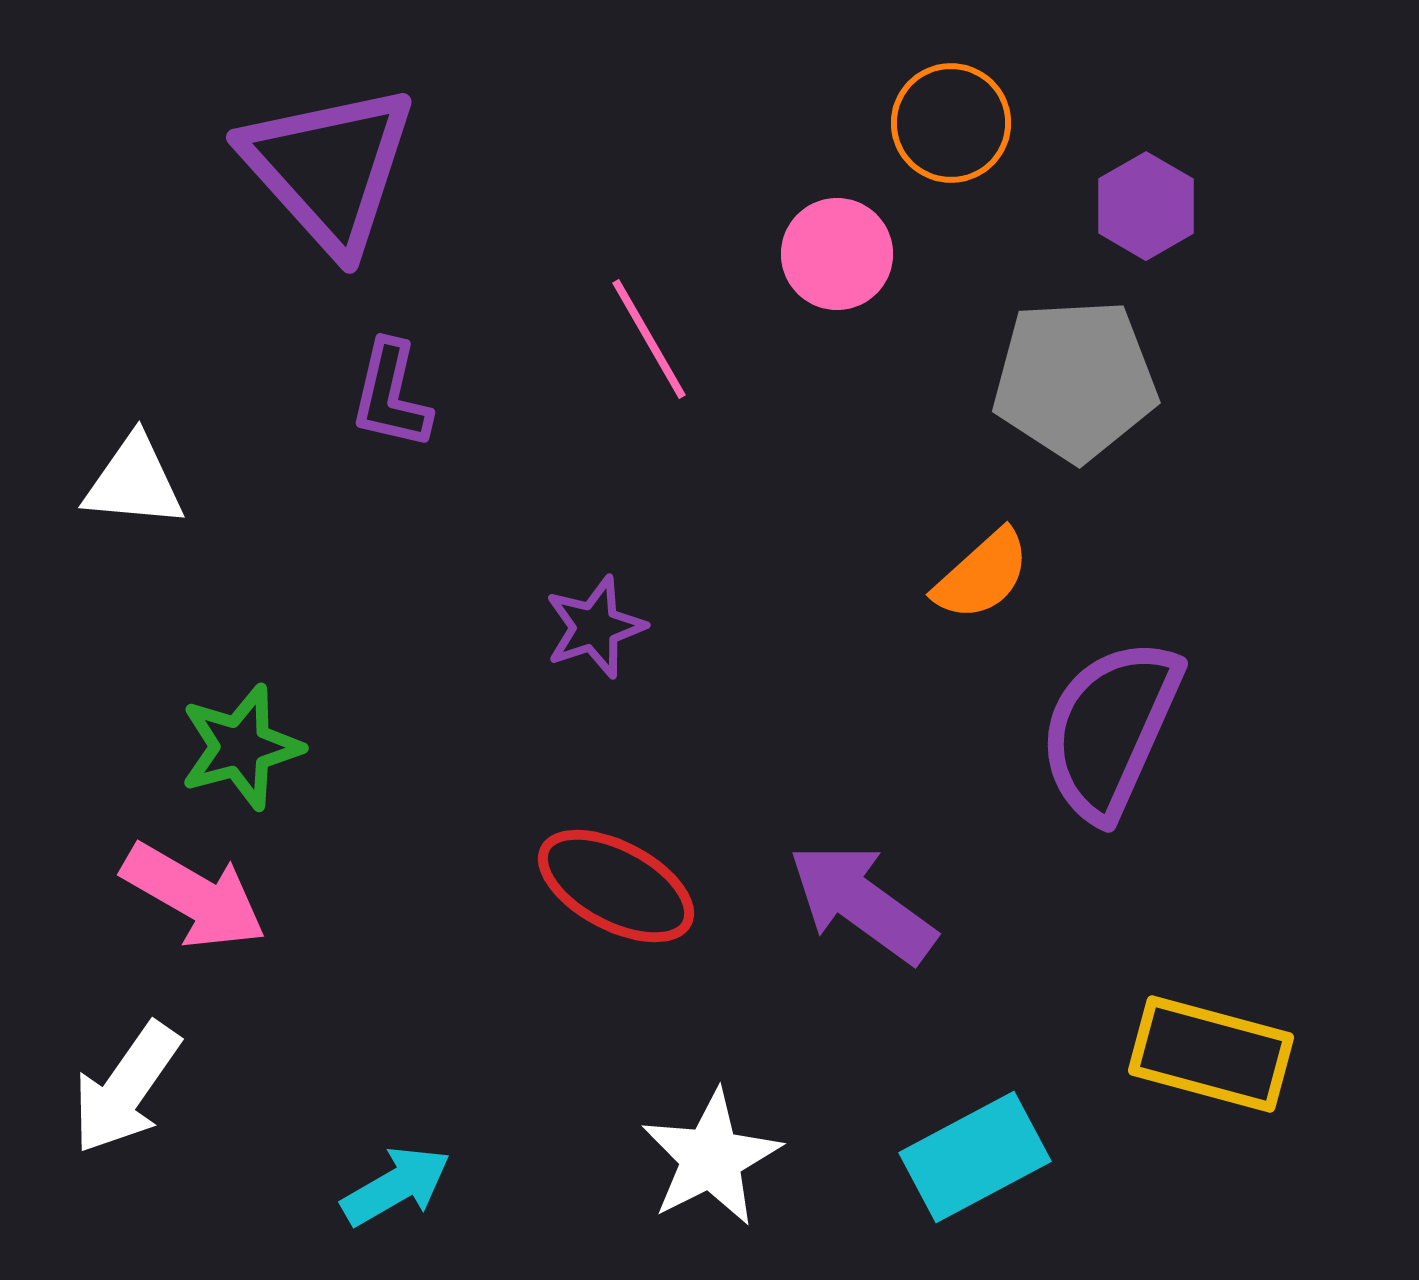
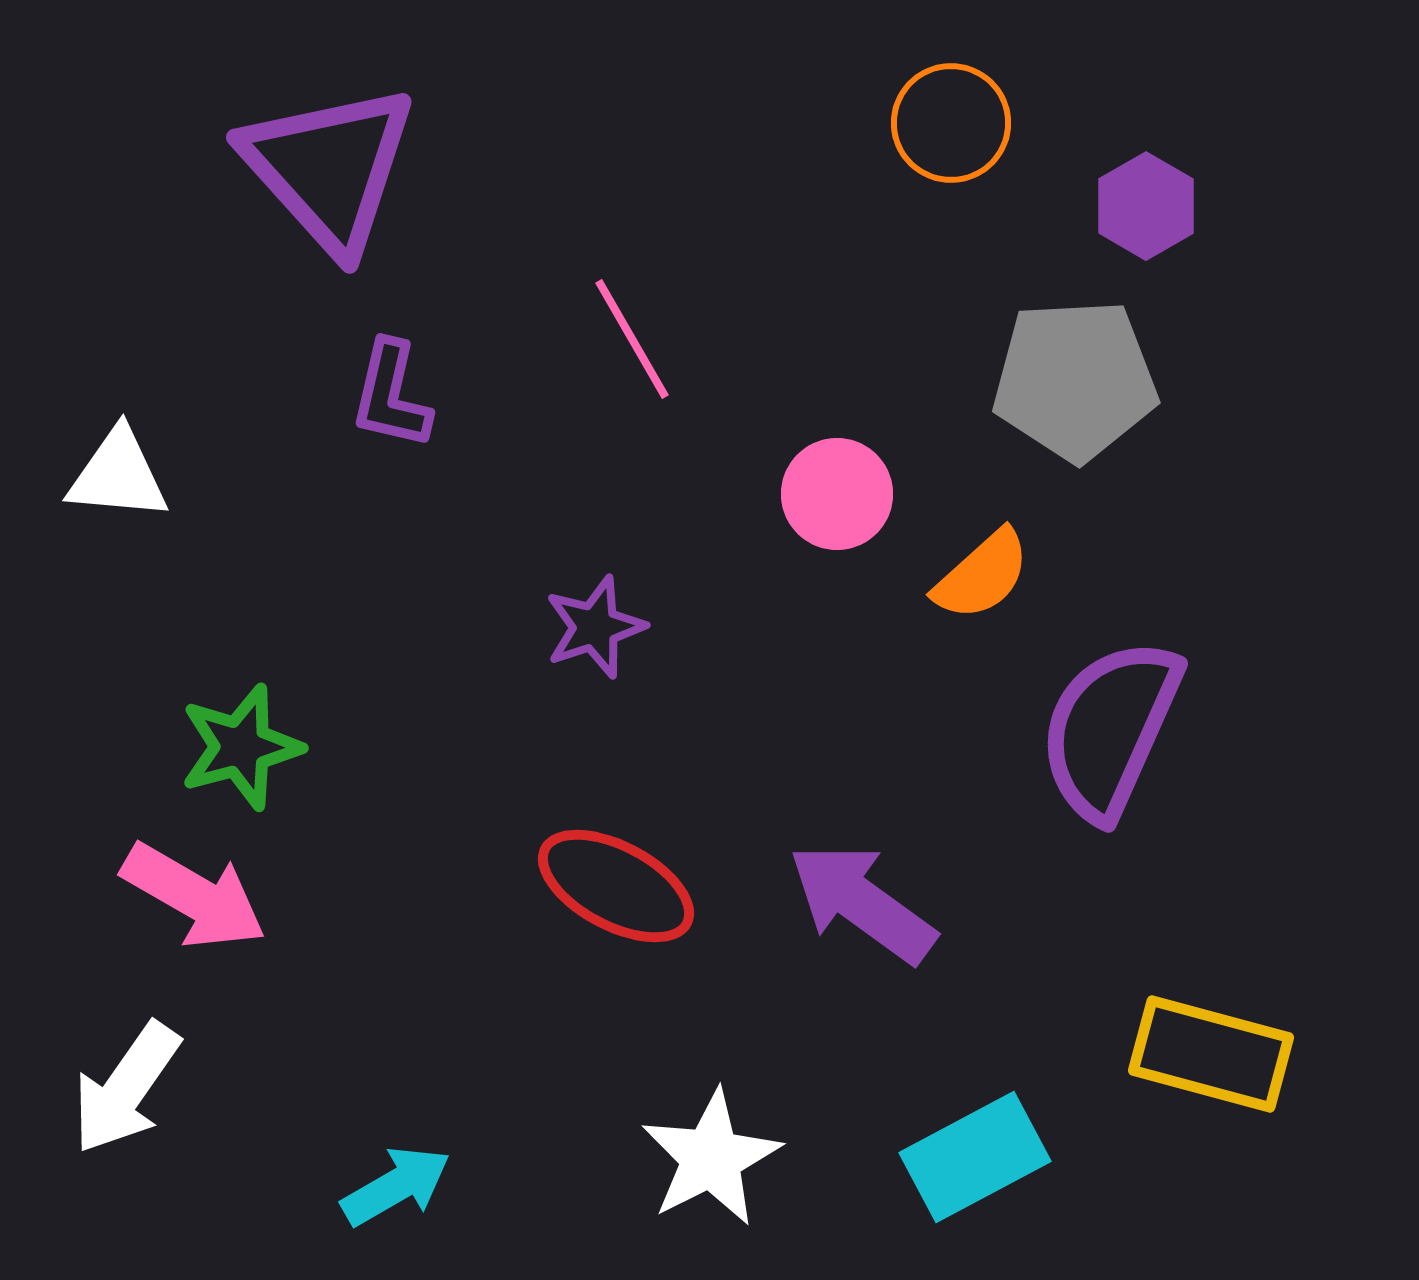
pink circle: moved 240 px down
pink line: moved 17 px left
white triangle: moved 16 px left, 7 px up
